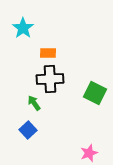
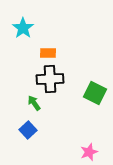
pink star: moved 1 px up
